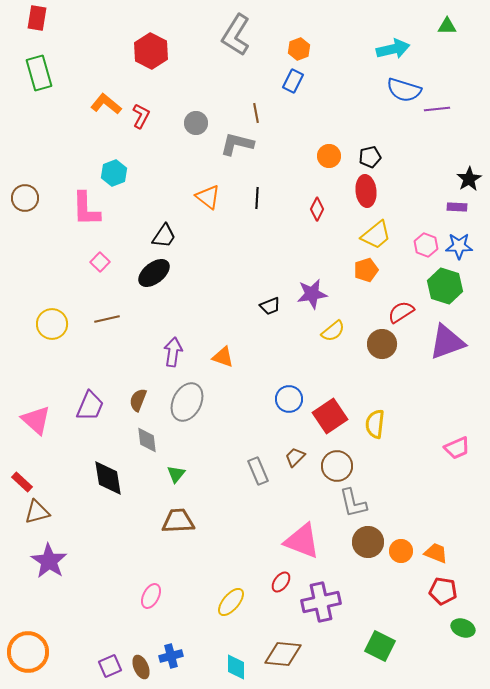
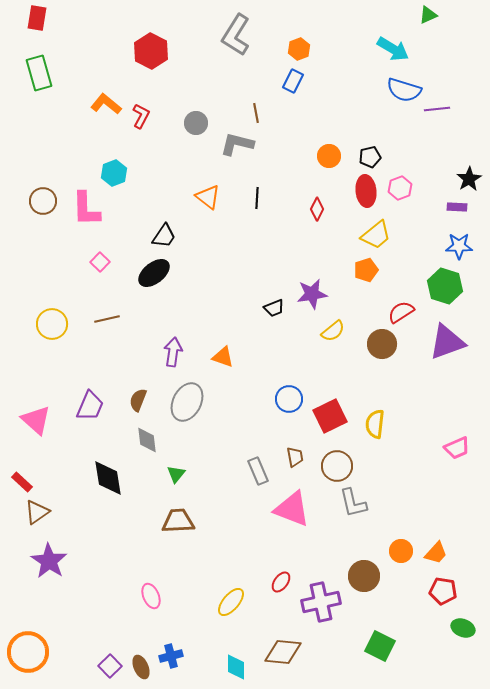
green triangle at (447, 26): moved 19 px left, 11 px up; rotated 24 degrees counterclockwise
cyan arrow at (393, 49): rotated 44 degrees clockwise
brown circle at (25, 198): moved 18 px right, 3 px down
pink hexagon at (426, 245): moved 26 px left, 57 px up; rotated 20 degrees clockwise
black trapezoid at (270, 306): moved 4 px right, 2 px down
red square at (330, 416): rotated 8 degrees clockwise
brown trapezoid at (295, 457): rotated 125 degrees clockwise
brown triangle at (37, 512): rotated 20 degrees counterclockwise
pink triangle at (302, 541): moved 10 px left, 32 px up
brown circle at (368, 542): moved 4 px left, 34 px down
orange trapezoid at (436, 553): rotated 110 degrees clockwise
pink ellipse at (151, 596): rotated 50 degrees counterclockwise
brown diamond at (283, 654): moved 2 px up
purple square at (110, 666): rotated 20 degrees counterclockwise
